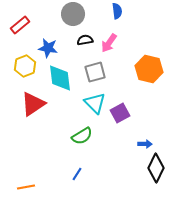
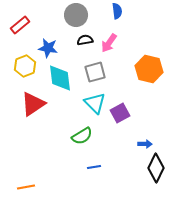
gray circle: moved 3 px right, 1 px down
blue line: moved 17 px right, 7 px up; rotated 48 degrees clockwise
